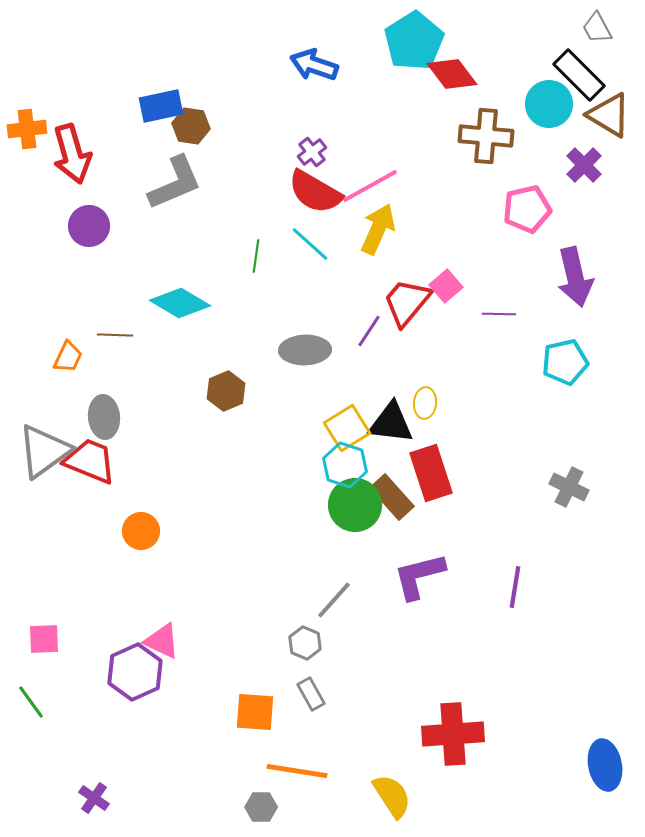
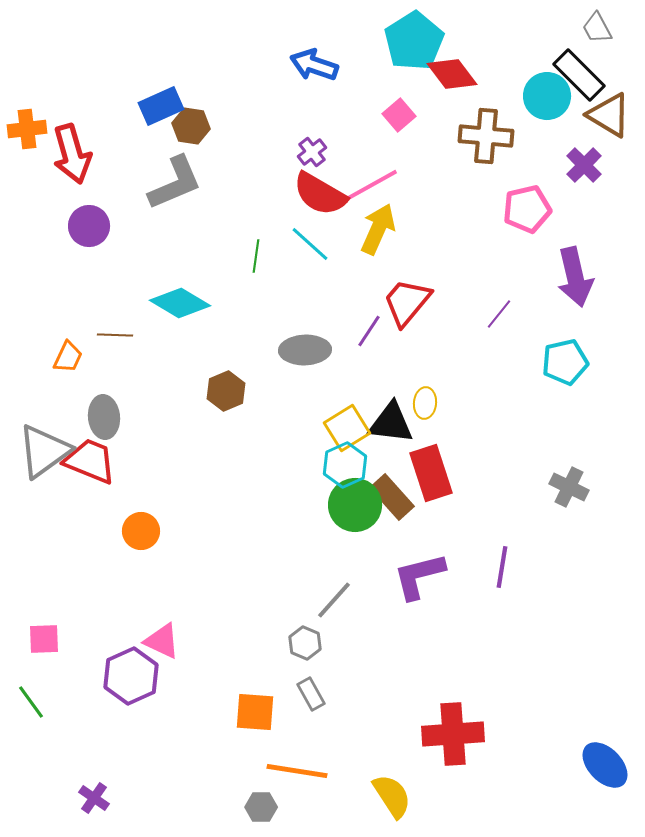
cyan circle at (549, 104): moved 2 px left, 8 px up
blue rectangle at (161, 106): rotated 12 degrees counterclockwise
red semicircle at (315, 192): moved 5 px right, 2 px down
pink square at (446, 286): moved 47 px left, 171 px up
purple line at (499, 314): rotated 52 degrees counterclockwise
cyan hexagon at (345, 465): rotated 18 degrees clockwise
purple line at (515, 587): moved 13 px left, 20 px up
purple hexagon at (135, 672): moved 4 px left, 4 px down
blue ellipse at (605, 765): rotated 33 degrees counterclockwise
